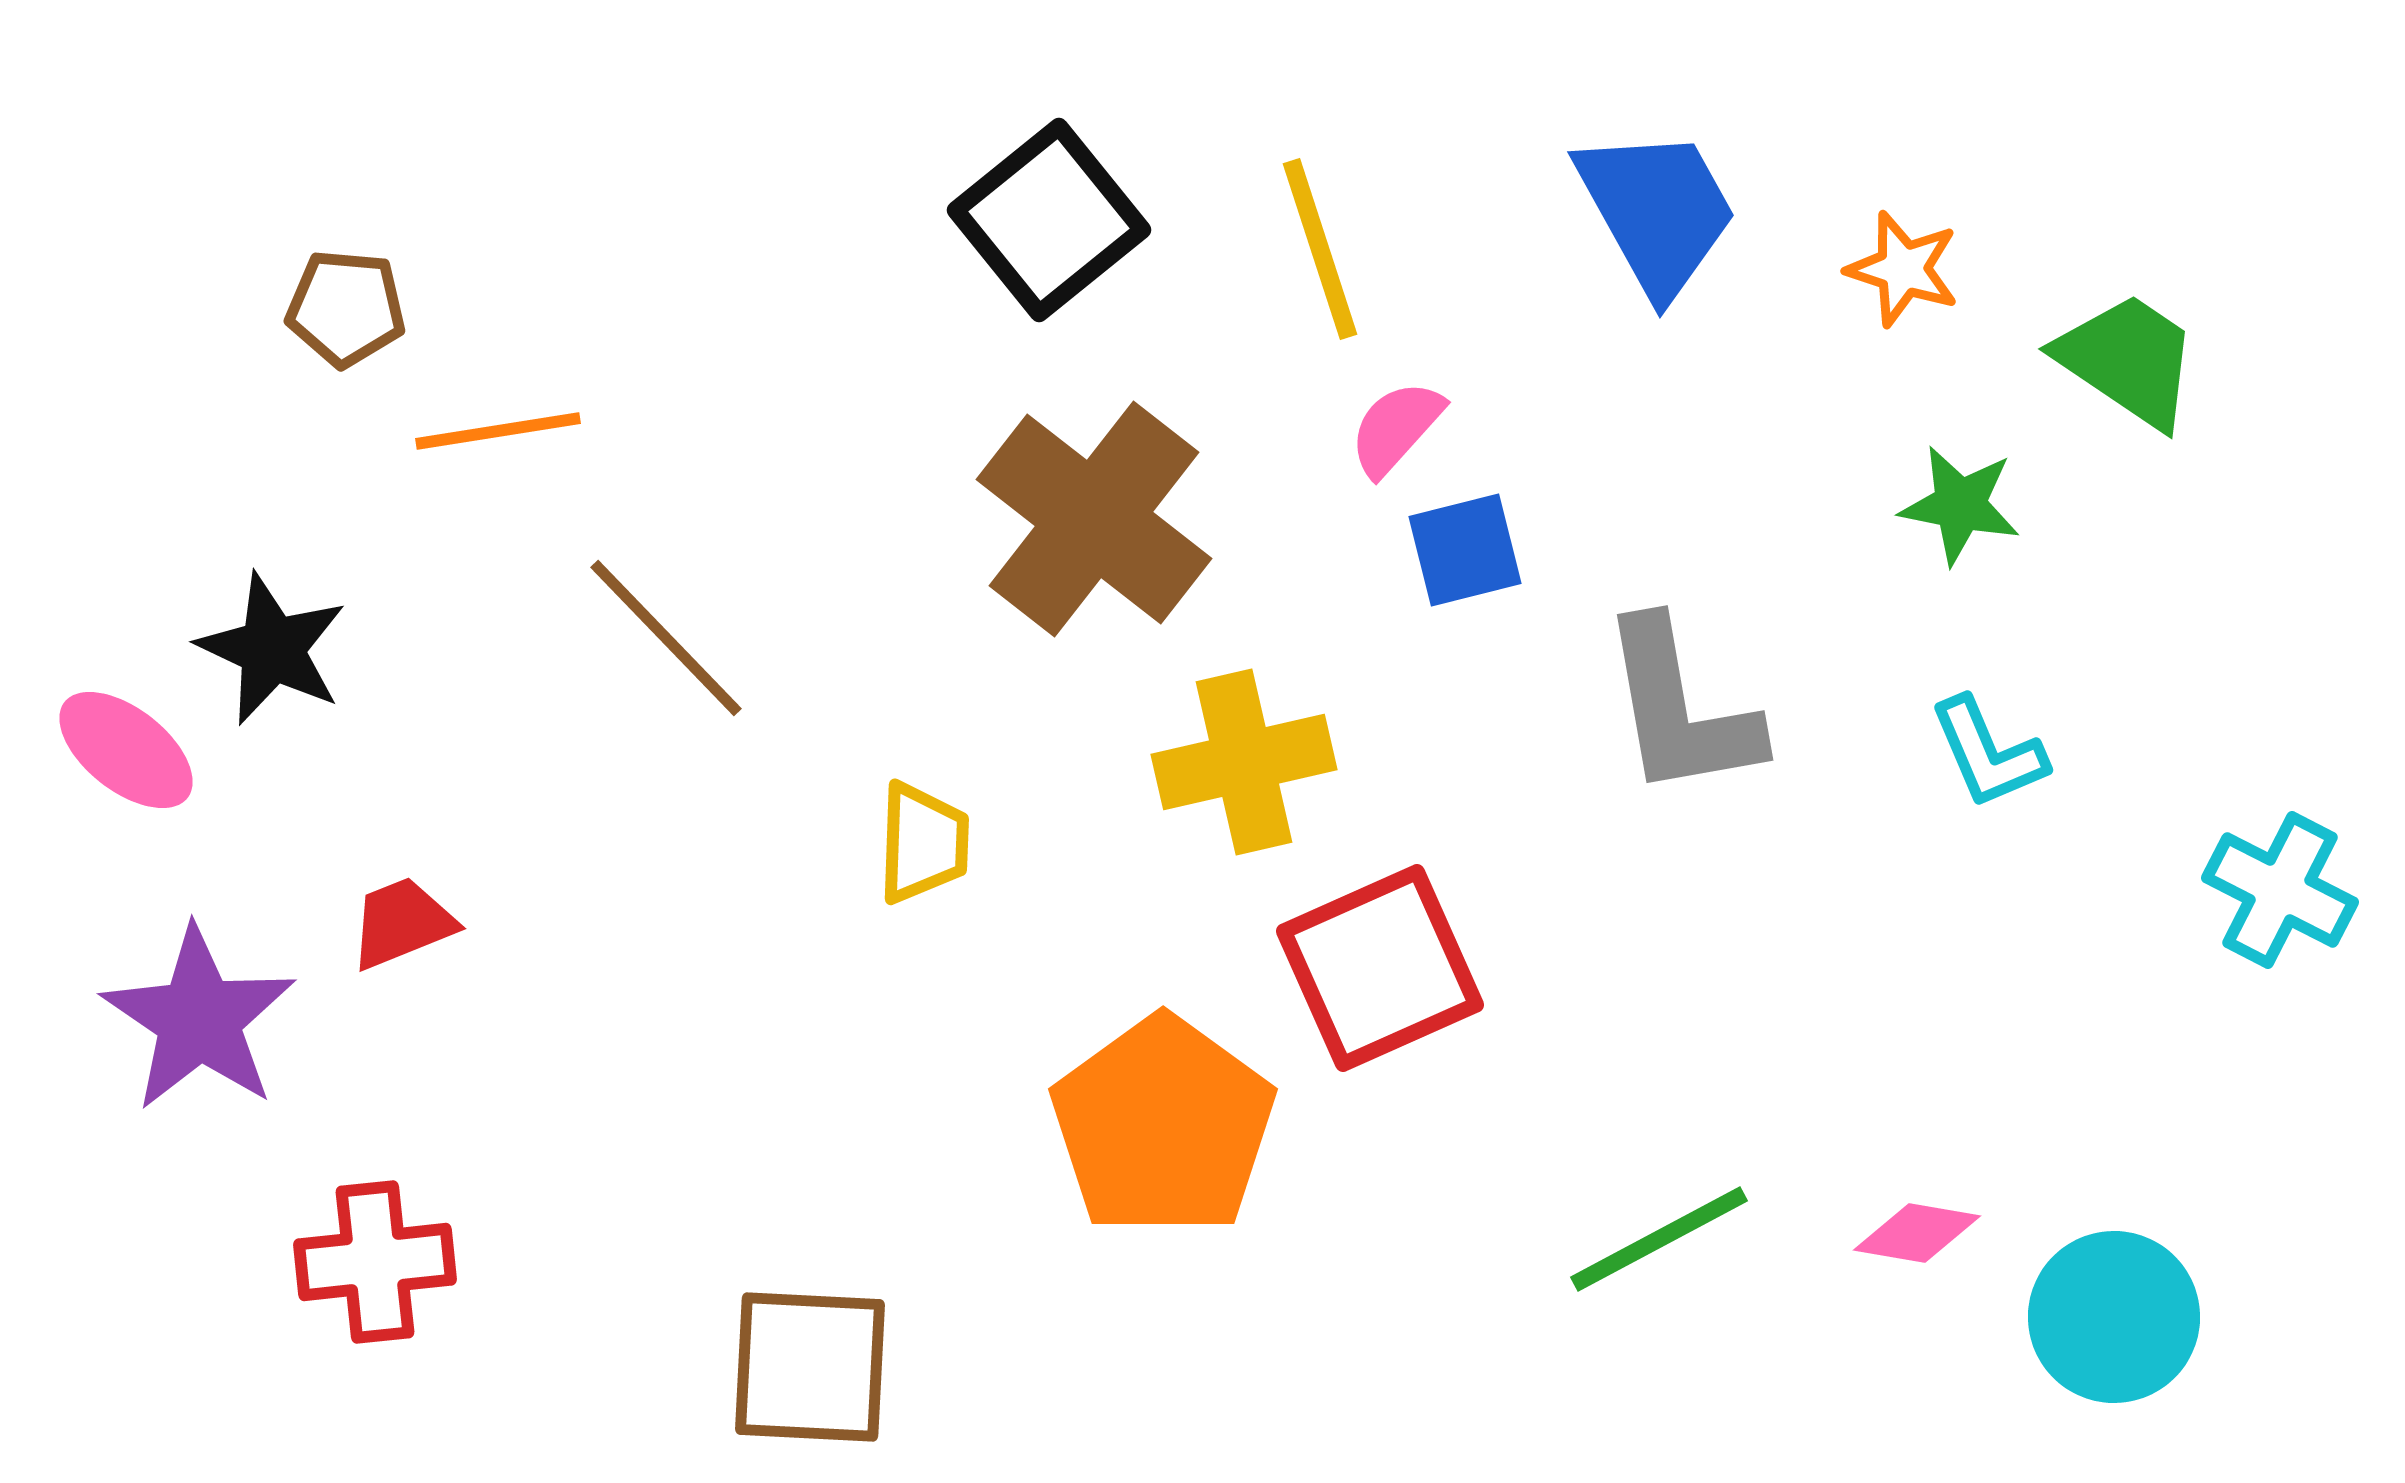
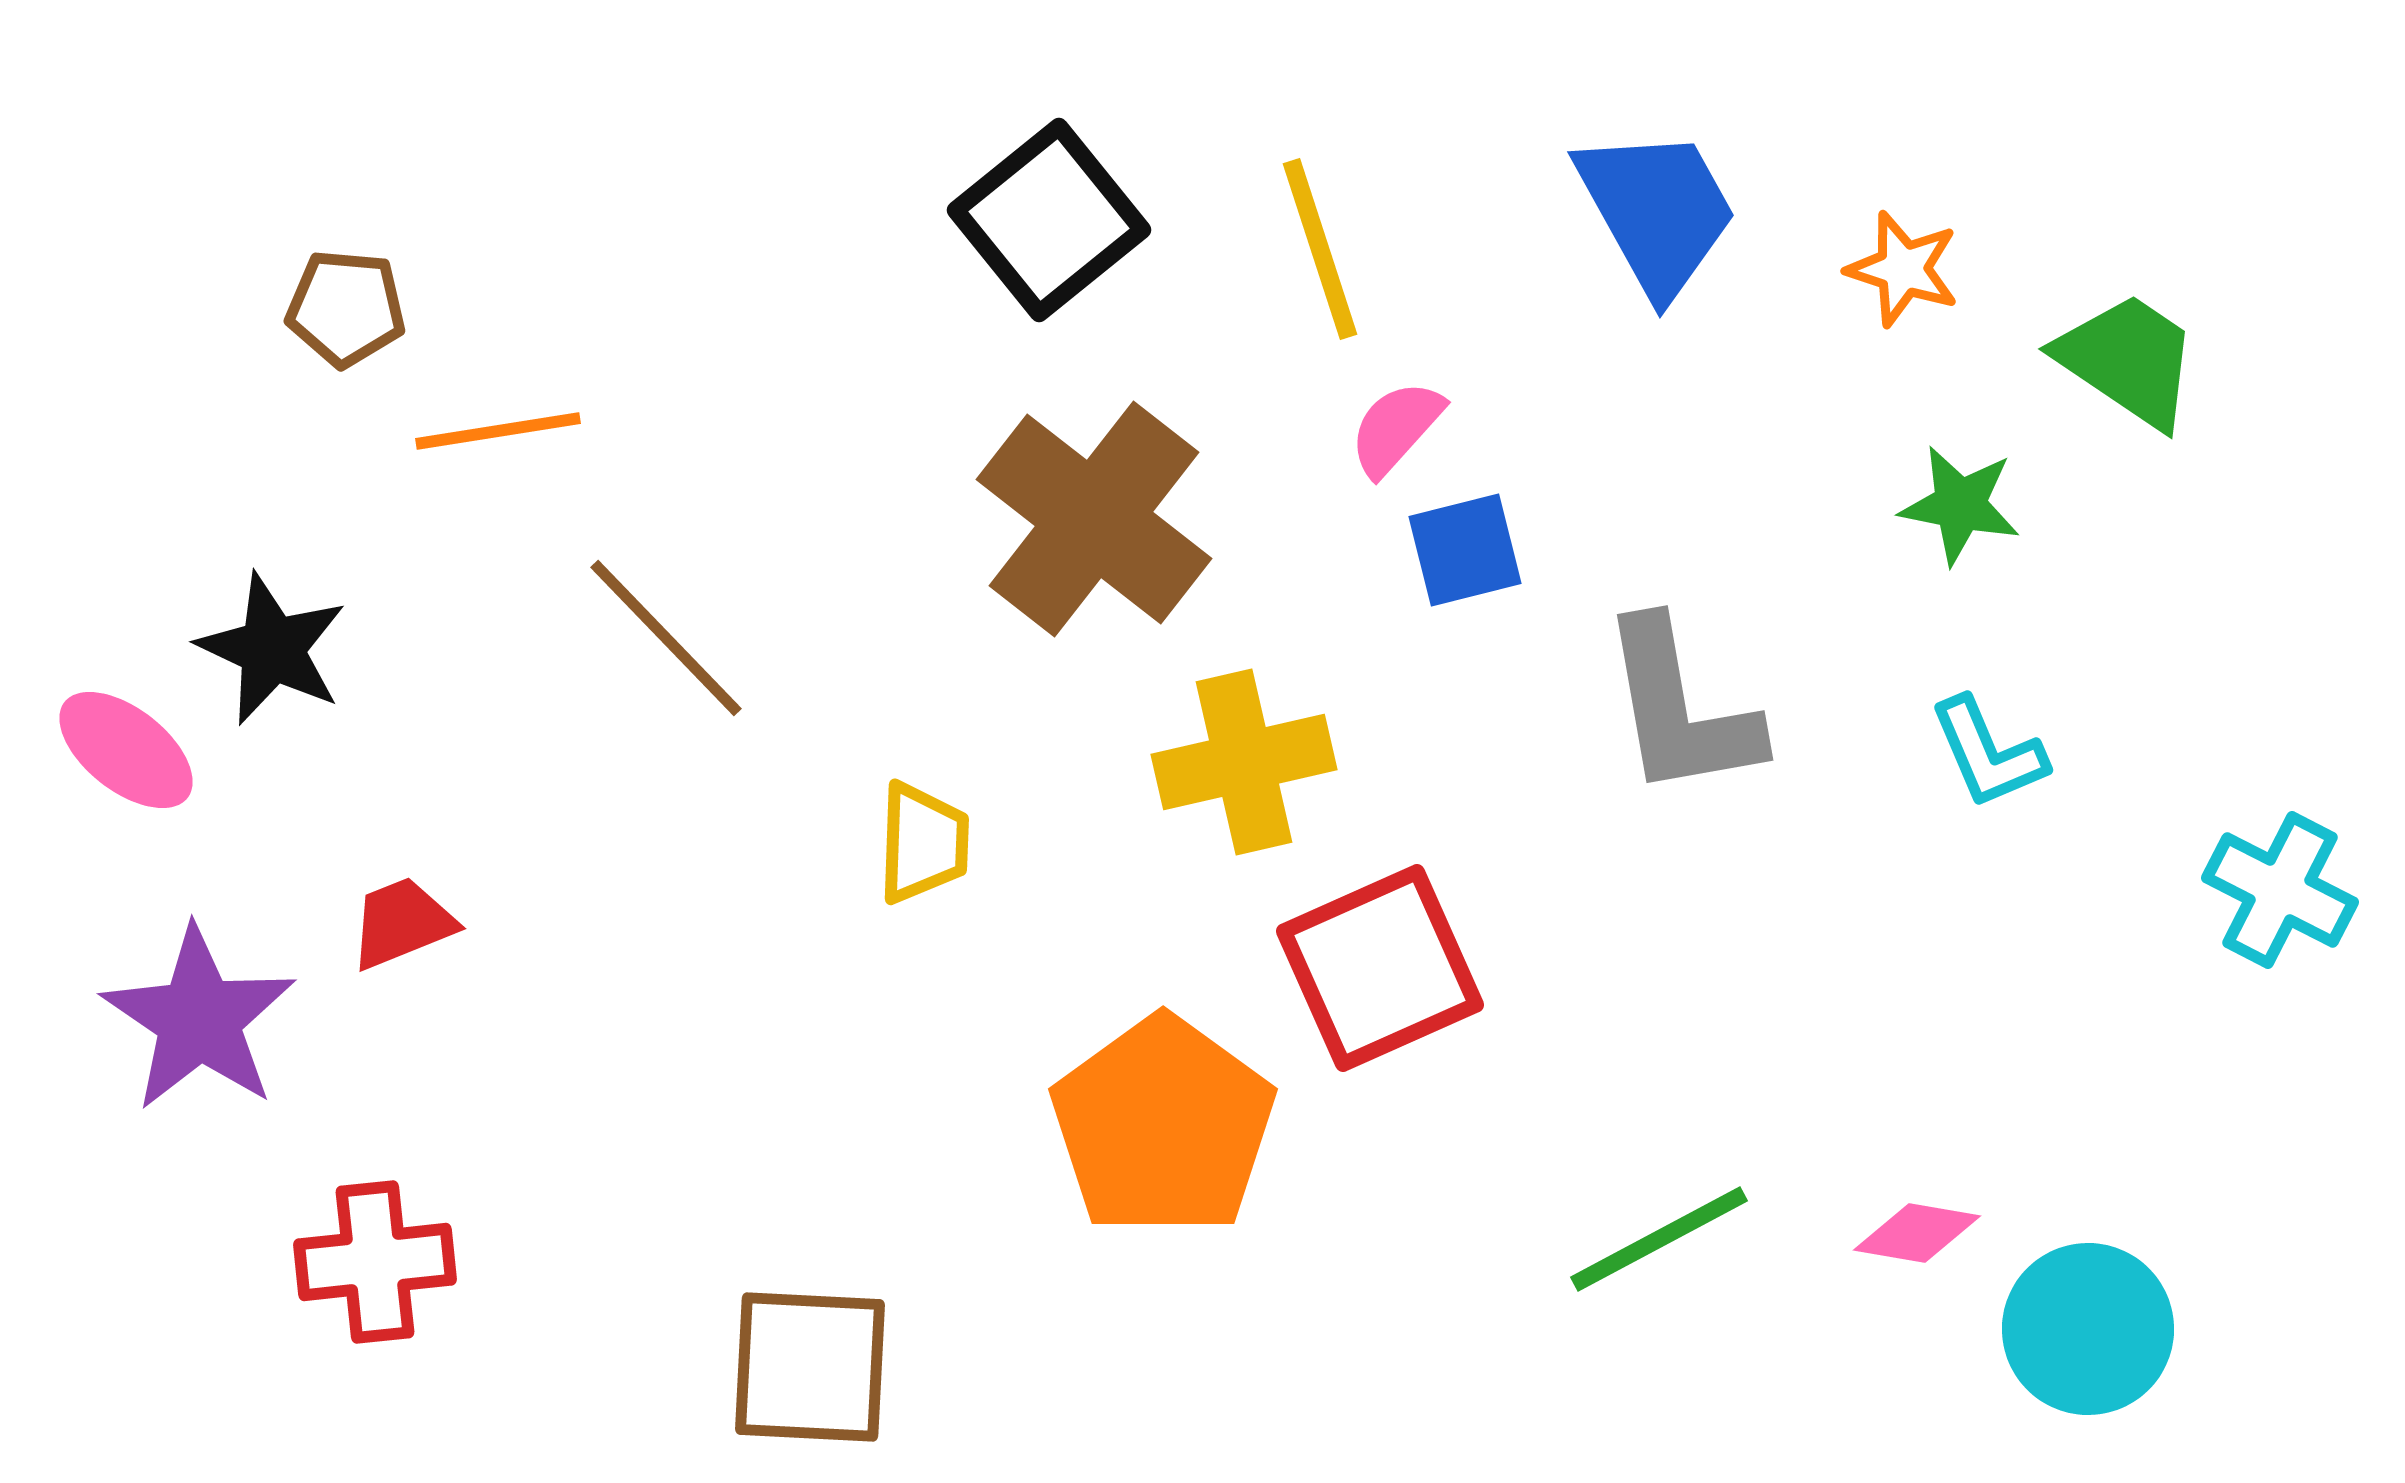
cyan circle: moved 26 px left, 12 px down
